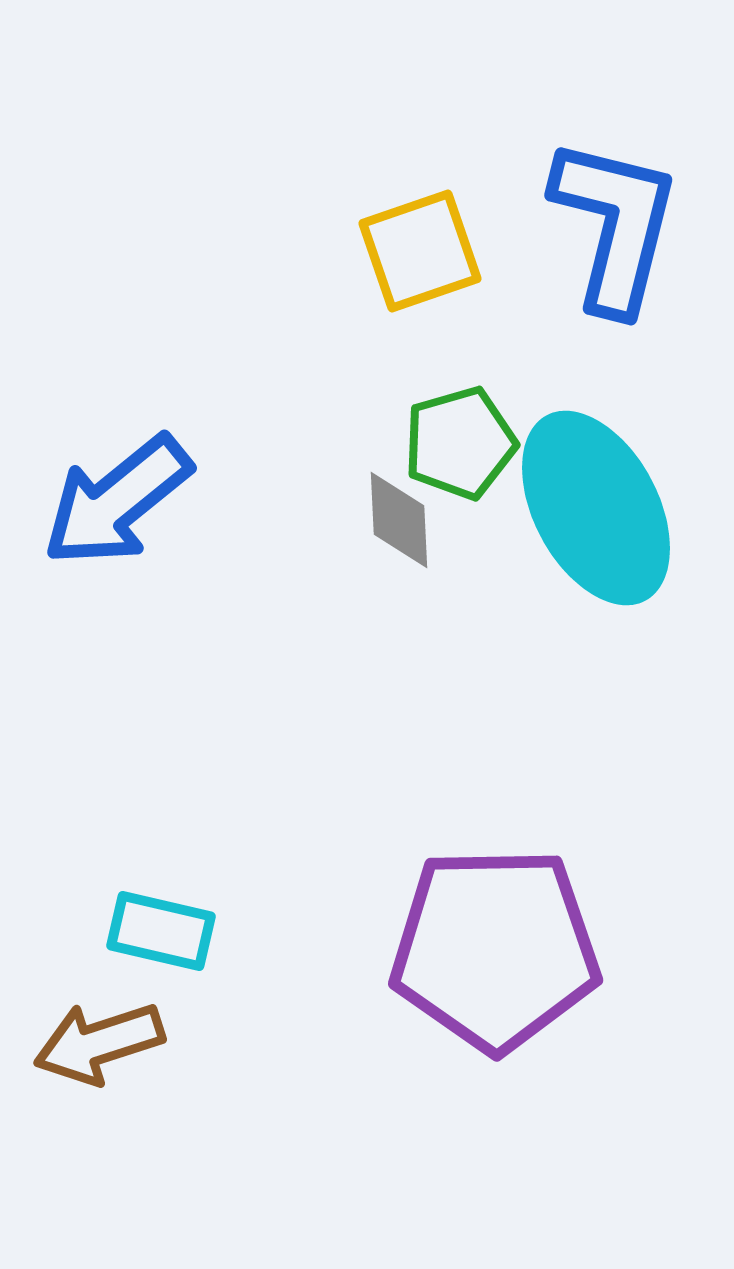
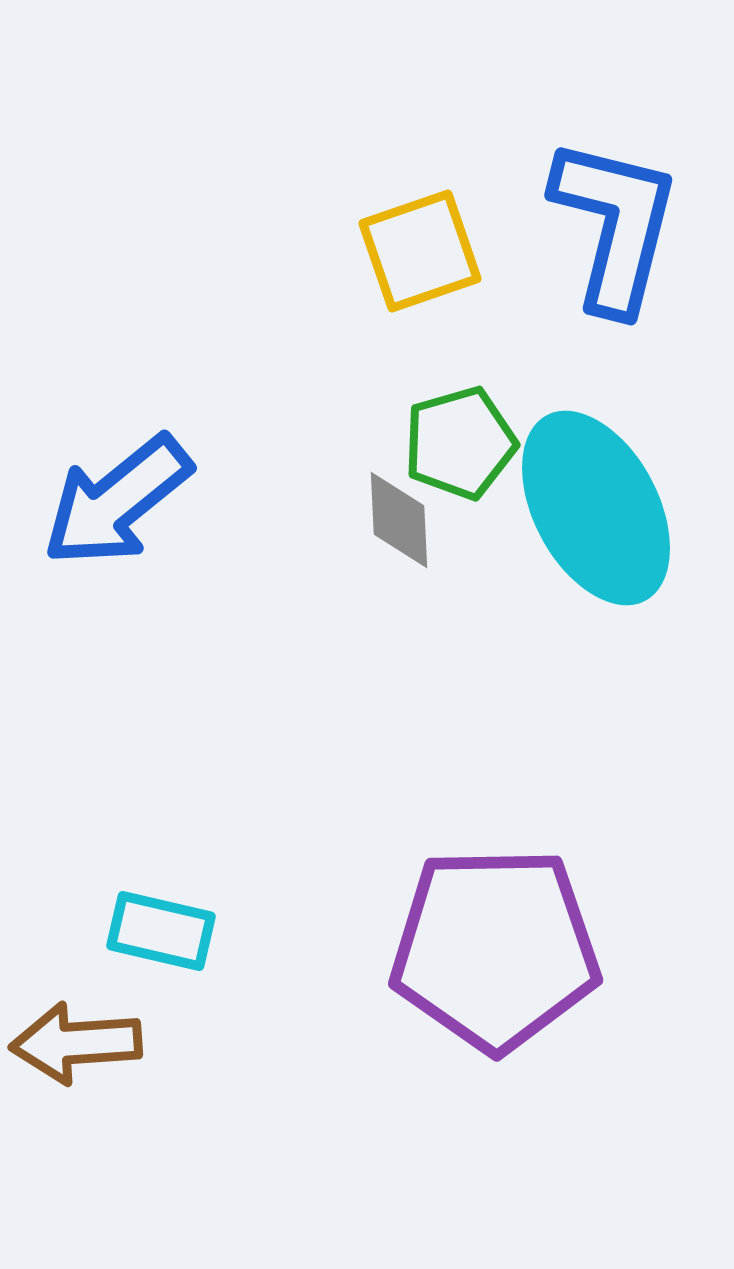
brown arrow: moved 23 px left; rotated 14 degrees clockwise
